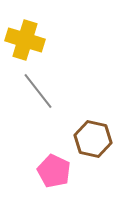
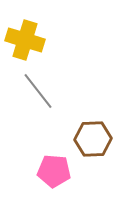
brown hexagon: rotated 15 degrees counterclockwise
pink pentagon: rotated 20 degrees counterclockwise
